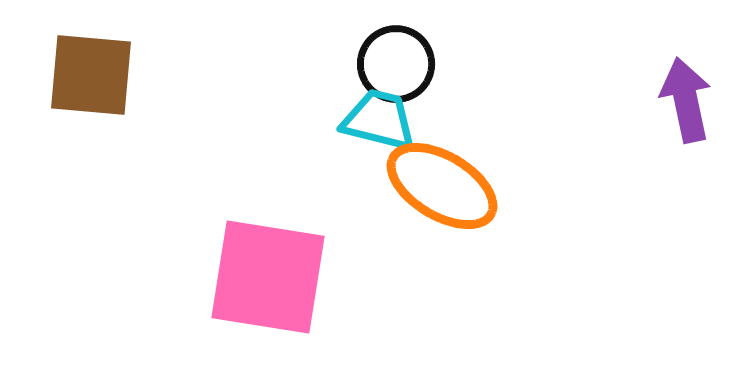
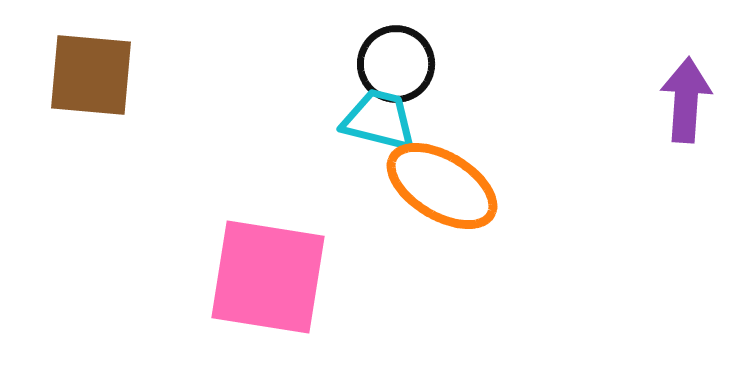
purple arrow: rotated 16 degrees clockwise
